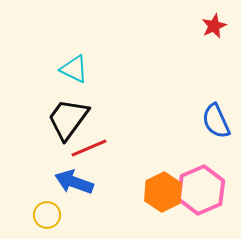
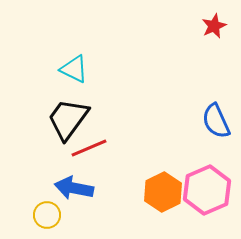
blue arrow: moved 6 px down; rotated 9 degrees counterclockwise
pink hexagon: moved 6 px right
